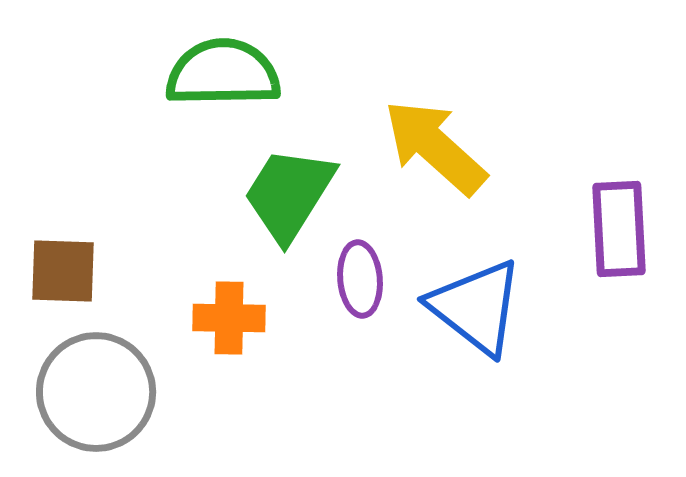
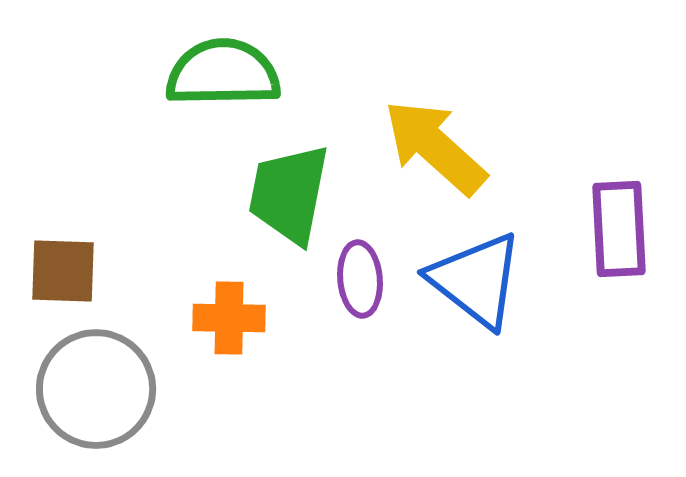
green trapezoid: rotated 21 degrees counterclockwise
blue triangle: moved 27 px up
gray circle: moved 3 px up
